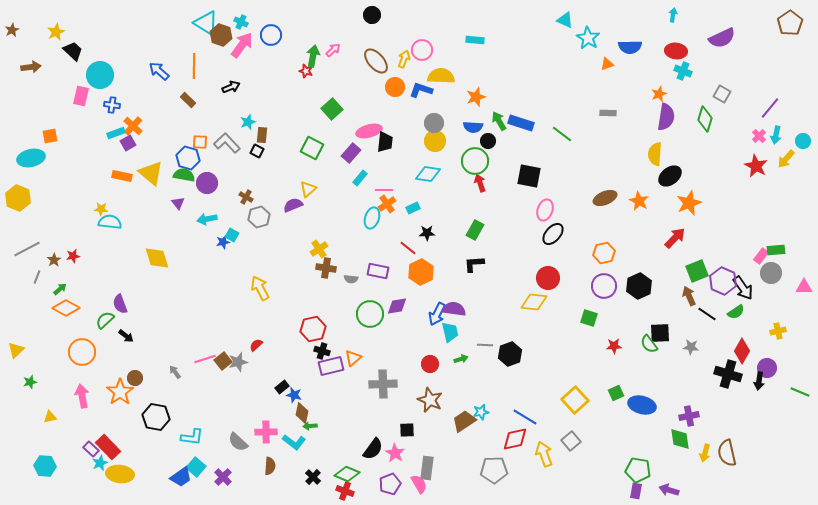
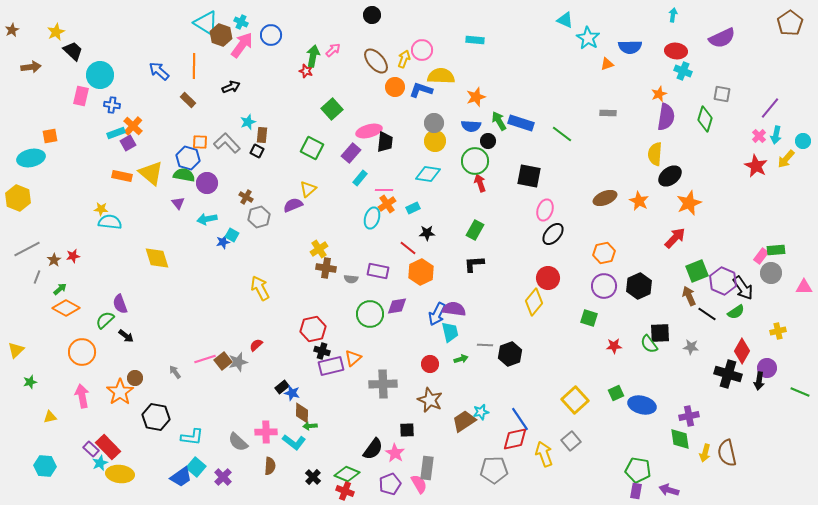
gray square at (722, 94): rotated 18 degrees counterclockwise
blue semicircle at (473, 127): moved 2 px left, 1 px up
yellow diamond at (534, 302): rotated 56 degrees counterclockwise
blue star at (294, 395): moved 2 px left, 2 px up
brown diamond at (302, 413): rotated 10 degrees counterclockwise
blue line at (525, 417): moved 5 px left, 2 px down; rotated 25 degrees clockwise
